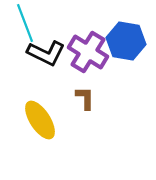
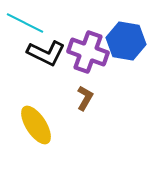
cyan line: rotated 42 degrees counterclockwise
purple cross: rotated 12 degrees counterclockwise
brown L-shape: rotated 30 degrees clockwise
yellow ellipse: moved 4 px left, 5 px down
